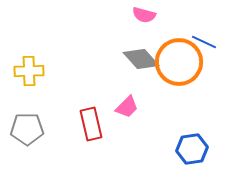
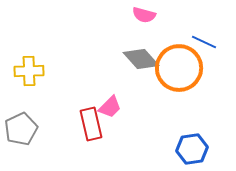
orange circle: moved 6 px down
pink trapezoid: moved 17 px left
gray pentagon: moved 6 px left; rotated 24 degrees counterclockwise
